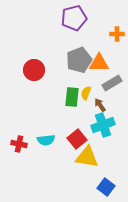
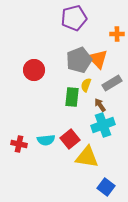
orange triangle: moved 1 px left, 4 px up; rotated 45 degrees clockwise
yellow semicircle: moved 8 px up
red square: moved 7 px left
